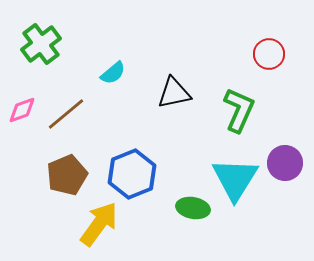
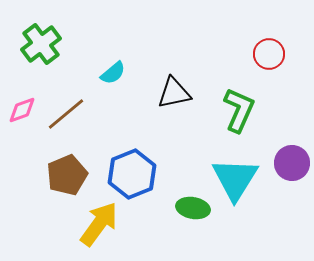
purple circle: moved 7 px right
